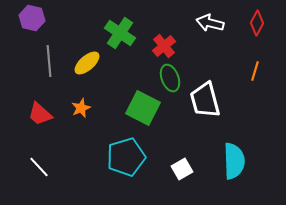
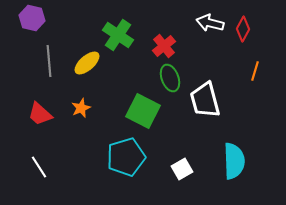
red diamond: moved 14 px left, 6 px down
green cross: moved 2 px left, 2 px down
green square: moved 3 px down
white line: rotated 10 degrees clockwise
